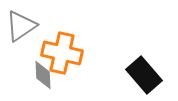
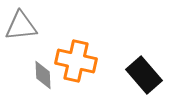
gray triangle: rotated 28 degrees clockwise
orange cross: moved 14 px right, 8 px down
